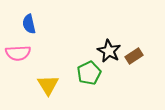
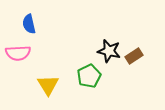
black star: rotated 15 degrees counterclockwise
green pentagon: moved 3 px down
